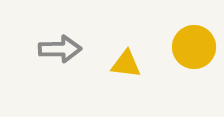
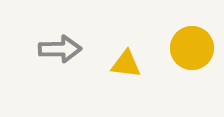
yellow circle: moved 2 px left, 1 px down
